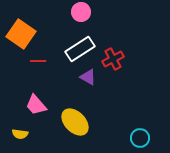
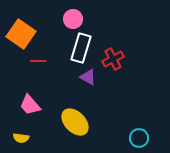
pink circle: moved 8 px left, 7 px down
white rectangle: moved 1 px right, 1 px up; rotated 40 degrees counterclockwise
pink trapezoid: moved 6 px left
yellow semicircle: moved 1 px right, 4 px down
cyan circle: moved 1 px left
